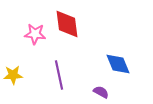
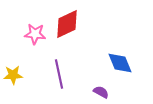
red diamond: rotated 72 degrees clockwise
blue diamond: moved 2 px right, 1 px up
purple line: moved 1 px up
